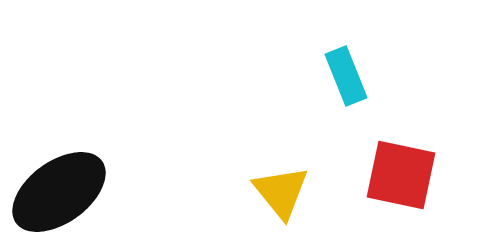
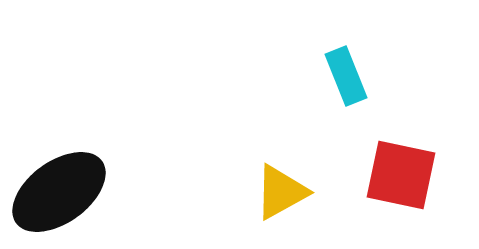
yellow triangle: rotated 40 degrees clockwise
